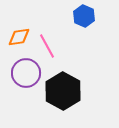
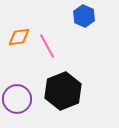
purple circle: moved 9 px left, 26 px down
black hexagon: rotated 9 degrees clockwise
